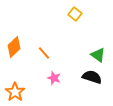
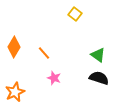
orange diamond: rotated 15 degrees counterclockwise
black semicircle: moved 7 px right, 1 px down
orange star: rotated 12 degrees clockwise
